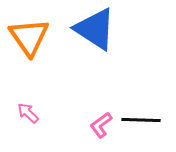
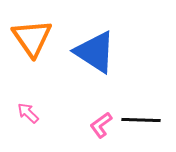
blue triangle: moved 23 px down
orange triangle: moved 3 px right, 1 px down
